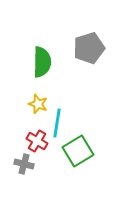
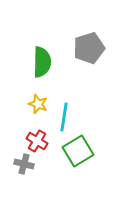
cyan line: moved 7 px right, 6 px up
